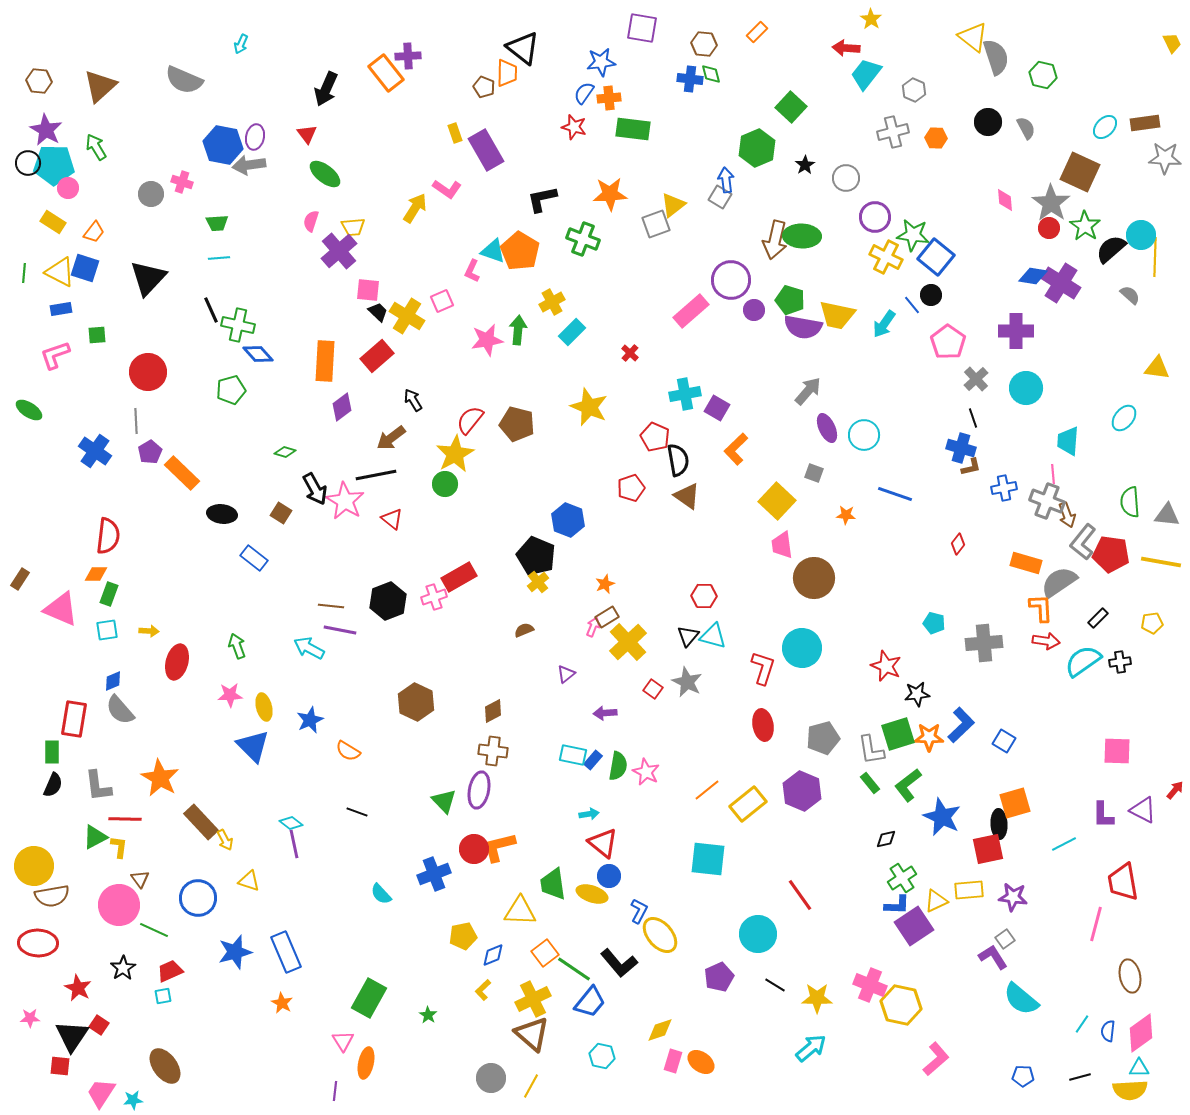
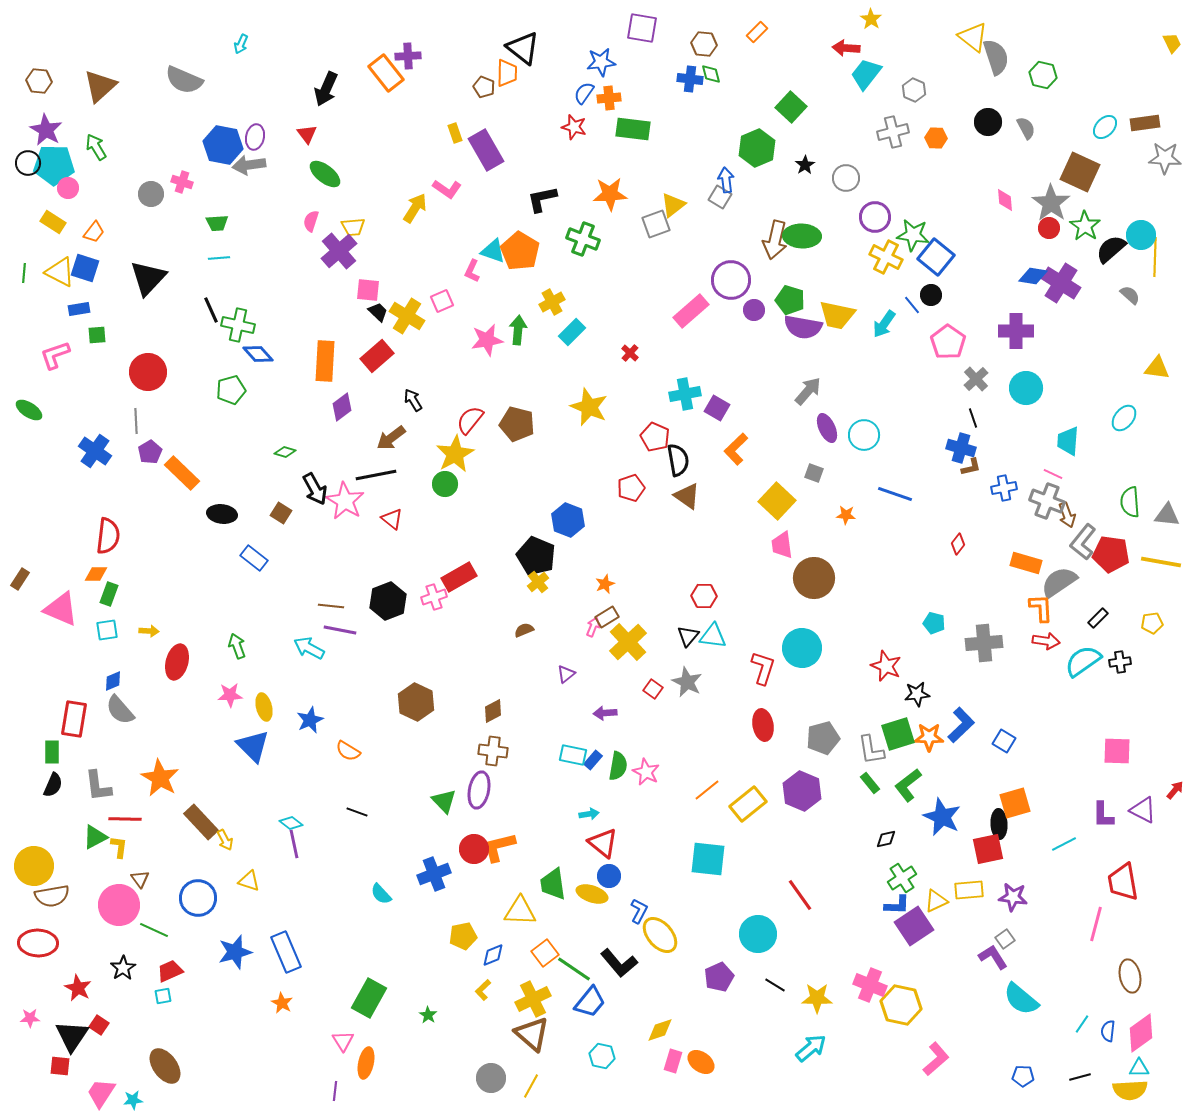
blue rectangle at (61, 309): moved 18 px right
pink line at (1053, 474): rotated 60 degrees counterclockwise
cyan triangle at (713, 636): rotated 8 degrees counterclockwise
